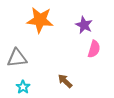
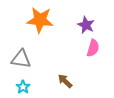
purple star: moved 2 px right
pink semicircle: moved 1 px left, 1 px up
gray triangle: moved 4 px right, 1 px down; rotated 15 degrees clockwise
